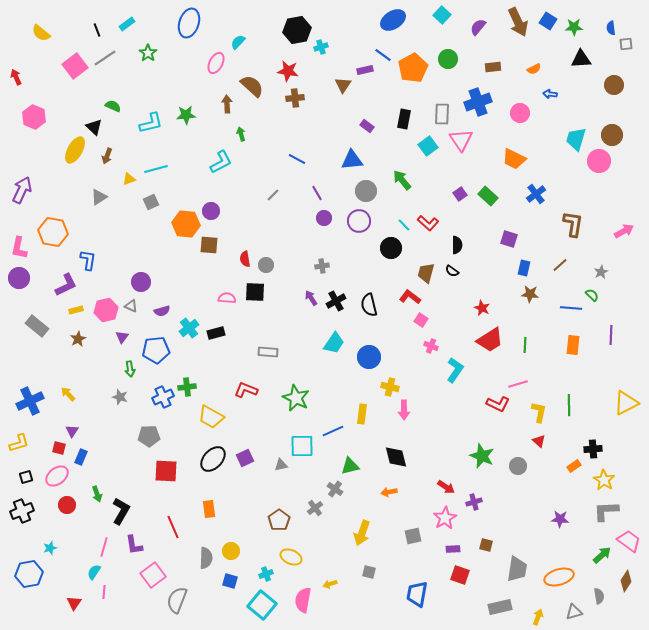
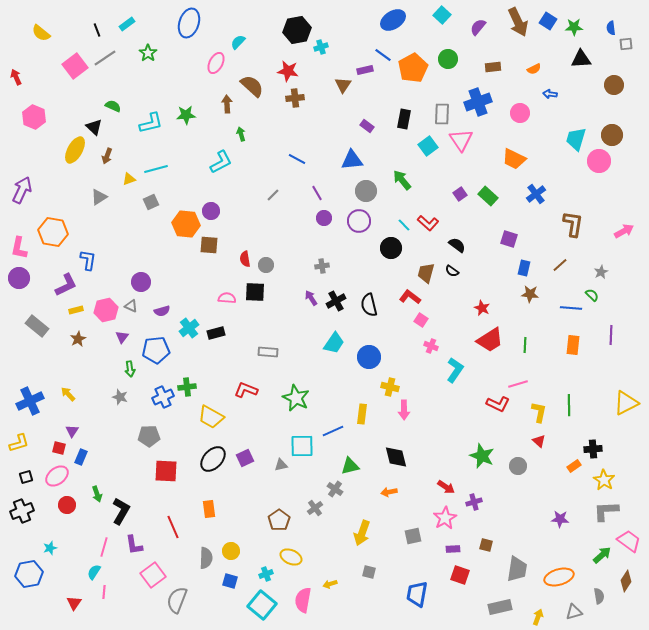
black semicircle at (457, 245): rotated 54 degrees counterclockwise
